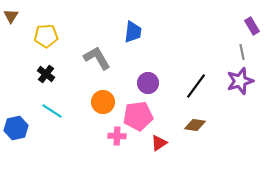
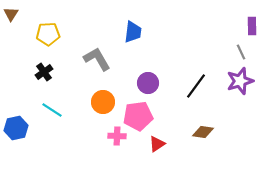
brown triangle: moved 2 px up
purple rectangle: rotated 30 degrees clockwise
yellow pentagon: moved 2 px right, 2 px up
gray line: moved 1 px left; rotated 14 degrees counterclockwise
gray L-shape: moved 1 px down
black cross: moved 2 px left, 2 px up; rotated 18 degrees clockwise
cyan line: moved 1 px up
brown diamond: moved 8 px right, 7 px down
red triangle: moved 2 px left, 1 px down
